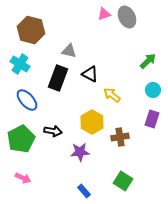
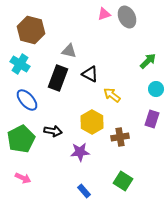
cyan circle: moved 3 px right, 1 px up
